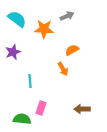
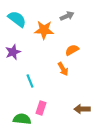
orange star: moved 1 px down
cyan line: rotated 16 degrees counterclockwise
